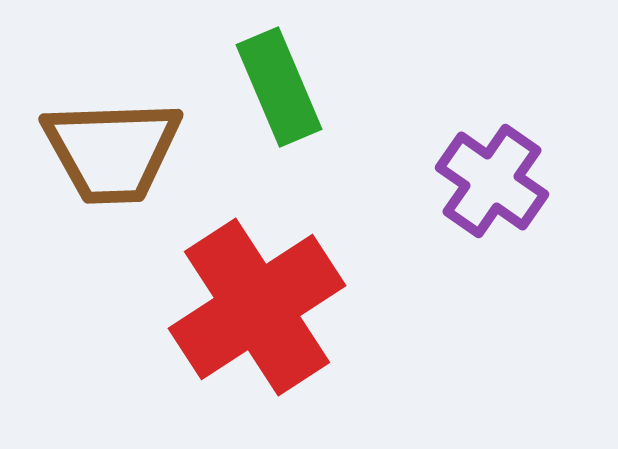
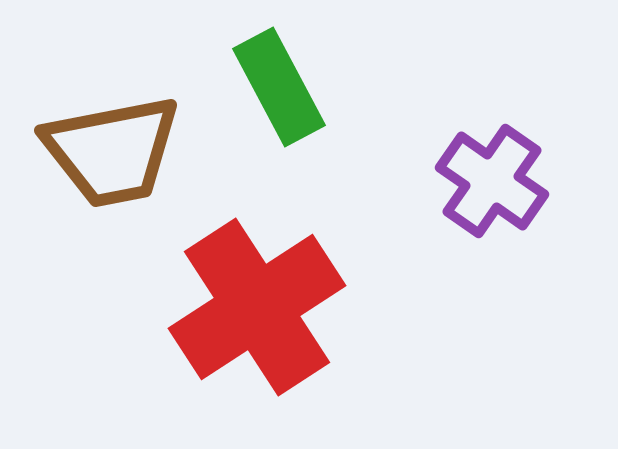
green rectangle: rotated 5 degrees counterclockwise
brown trapezoid: rotated 9 degrees counterclockwise
